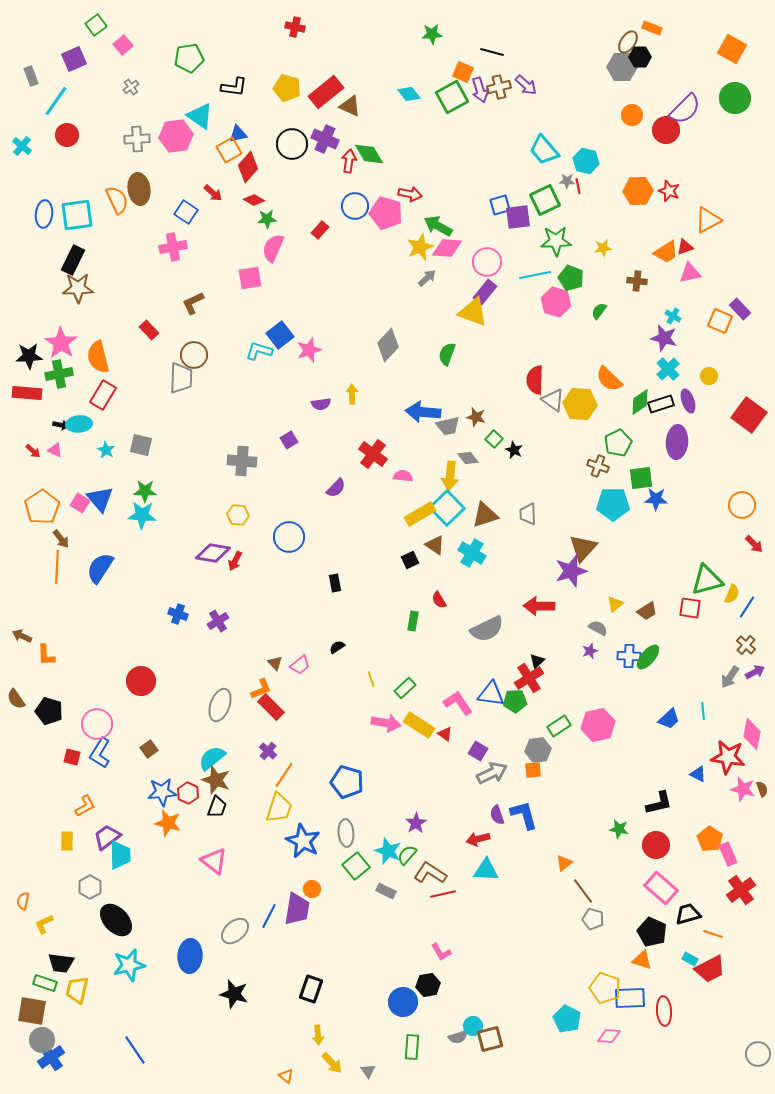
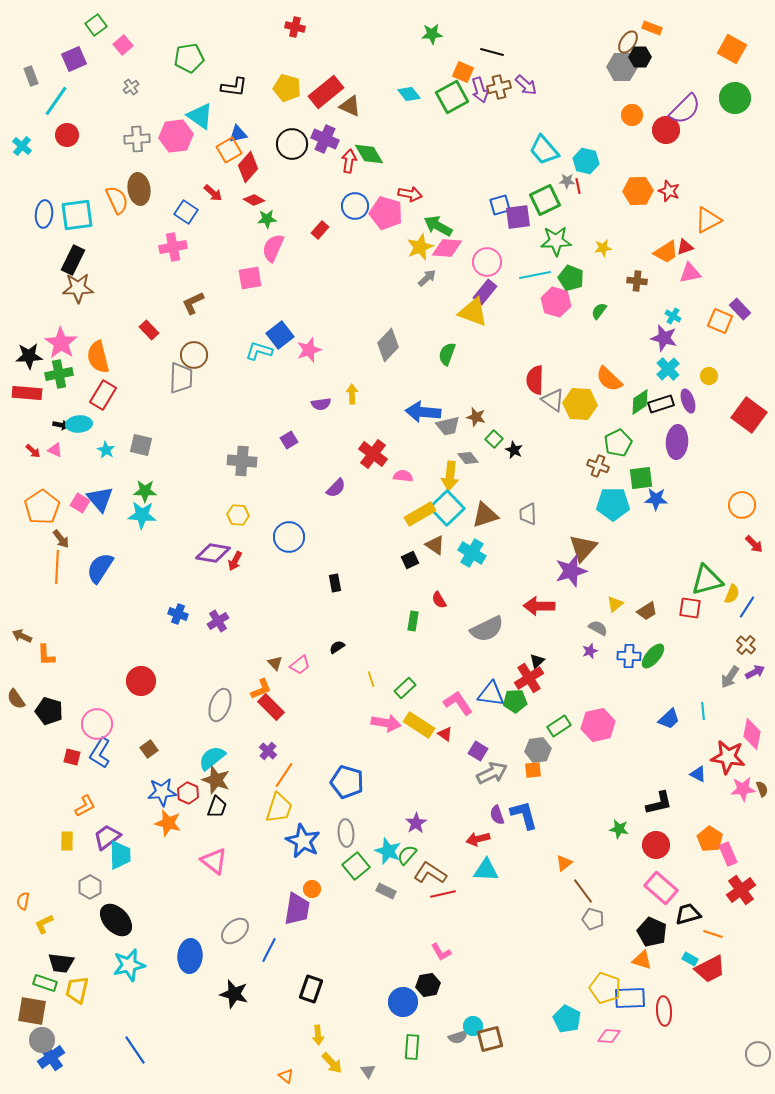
green ellipse at (648, 657): moved 5 px right, 1 px up
pink star at (743, 789): rotated 20 degrees counterclockwise
blue line at (269, 916): moved 34 px down
